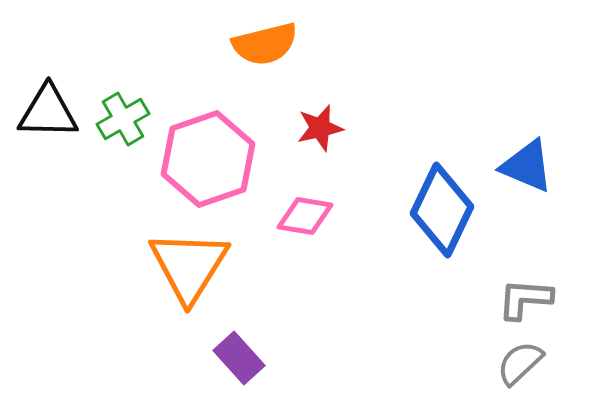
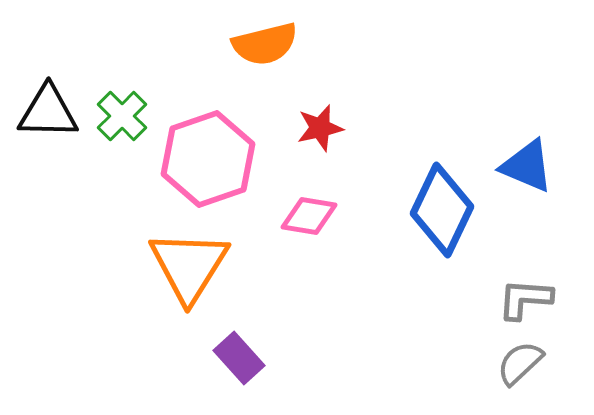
green cross: moved 1 px left, 3 px up; rotated 15 degrees counterclockwise
pink diamond: moved 4 px right
